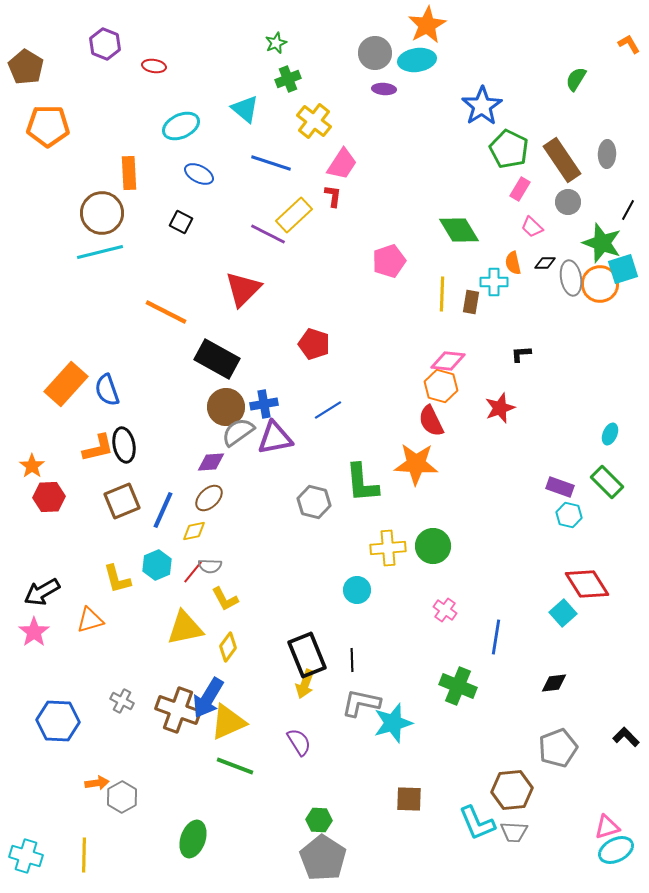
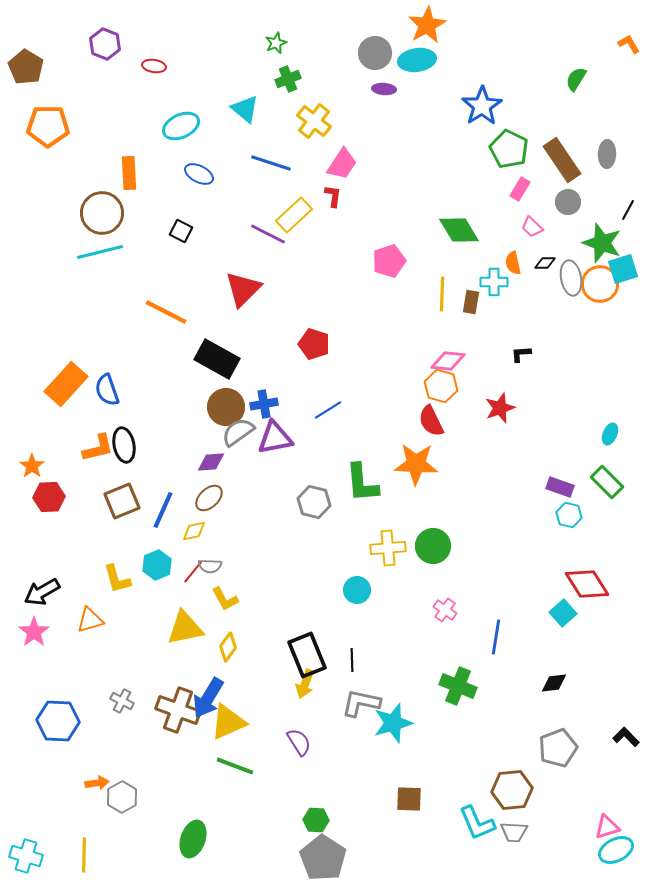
black square at (181, 222): moved 9 px down
green hexagon at (319, 820): moved 3 px left
